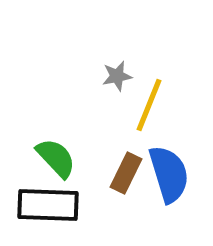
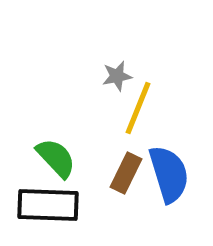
yellow line: moved 11 px left, 3 px down
